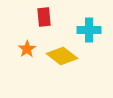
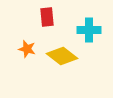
red rectangle: moved 3 px right
orange star: rotated 24 degrees counterclockwise
